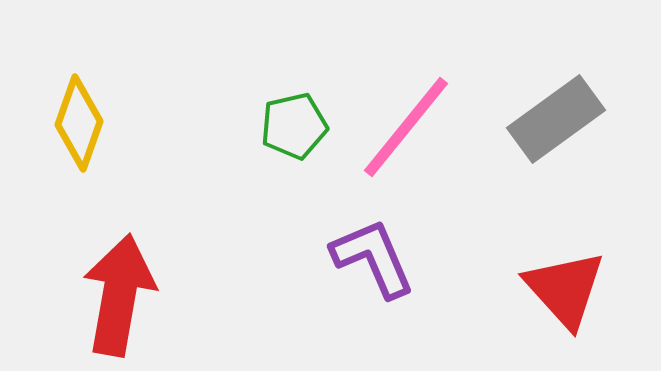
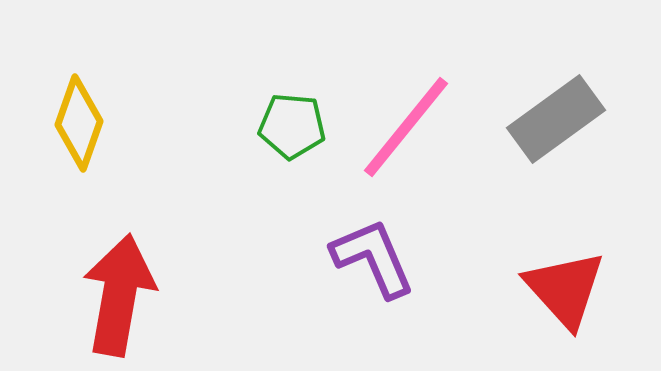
green pentagon: moved 2 px left; rotated 18 degrees clockwise
